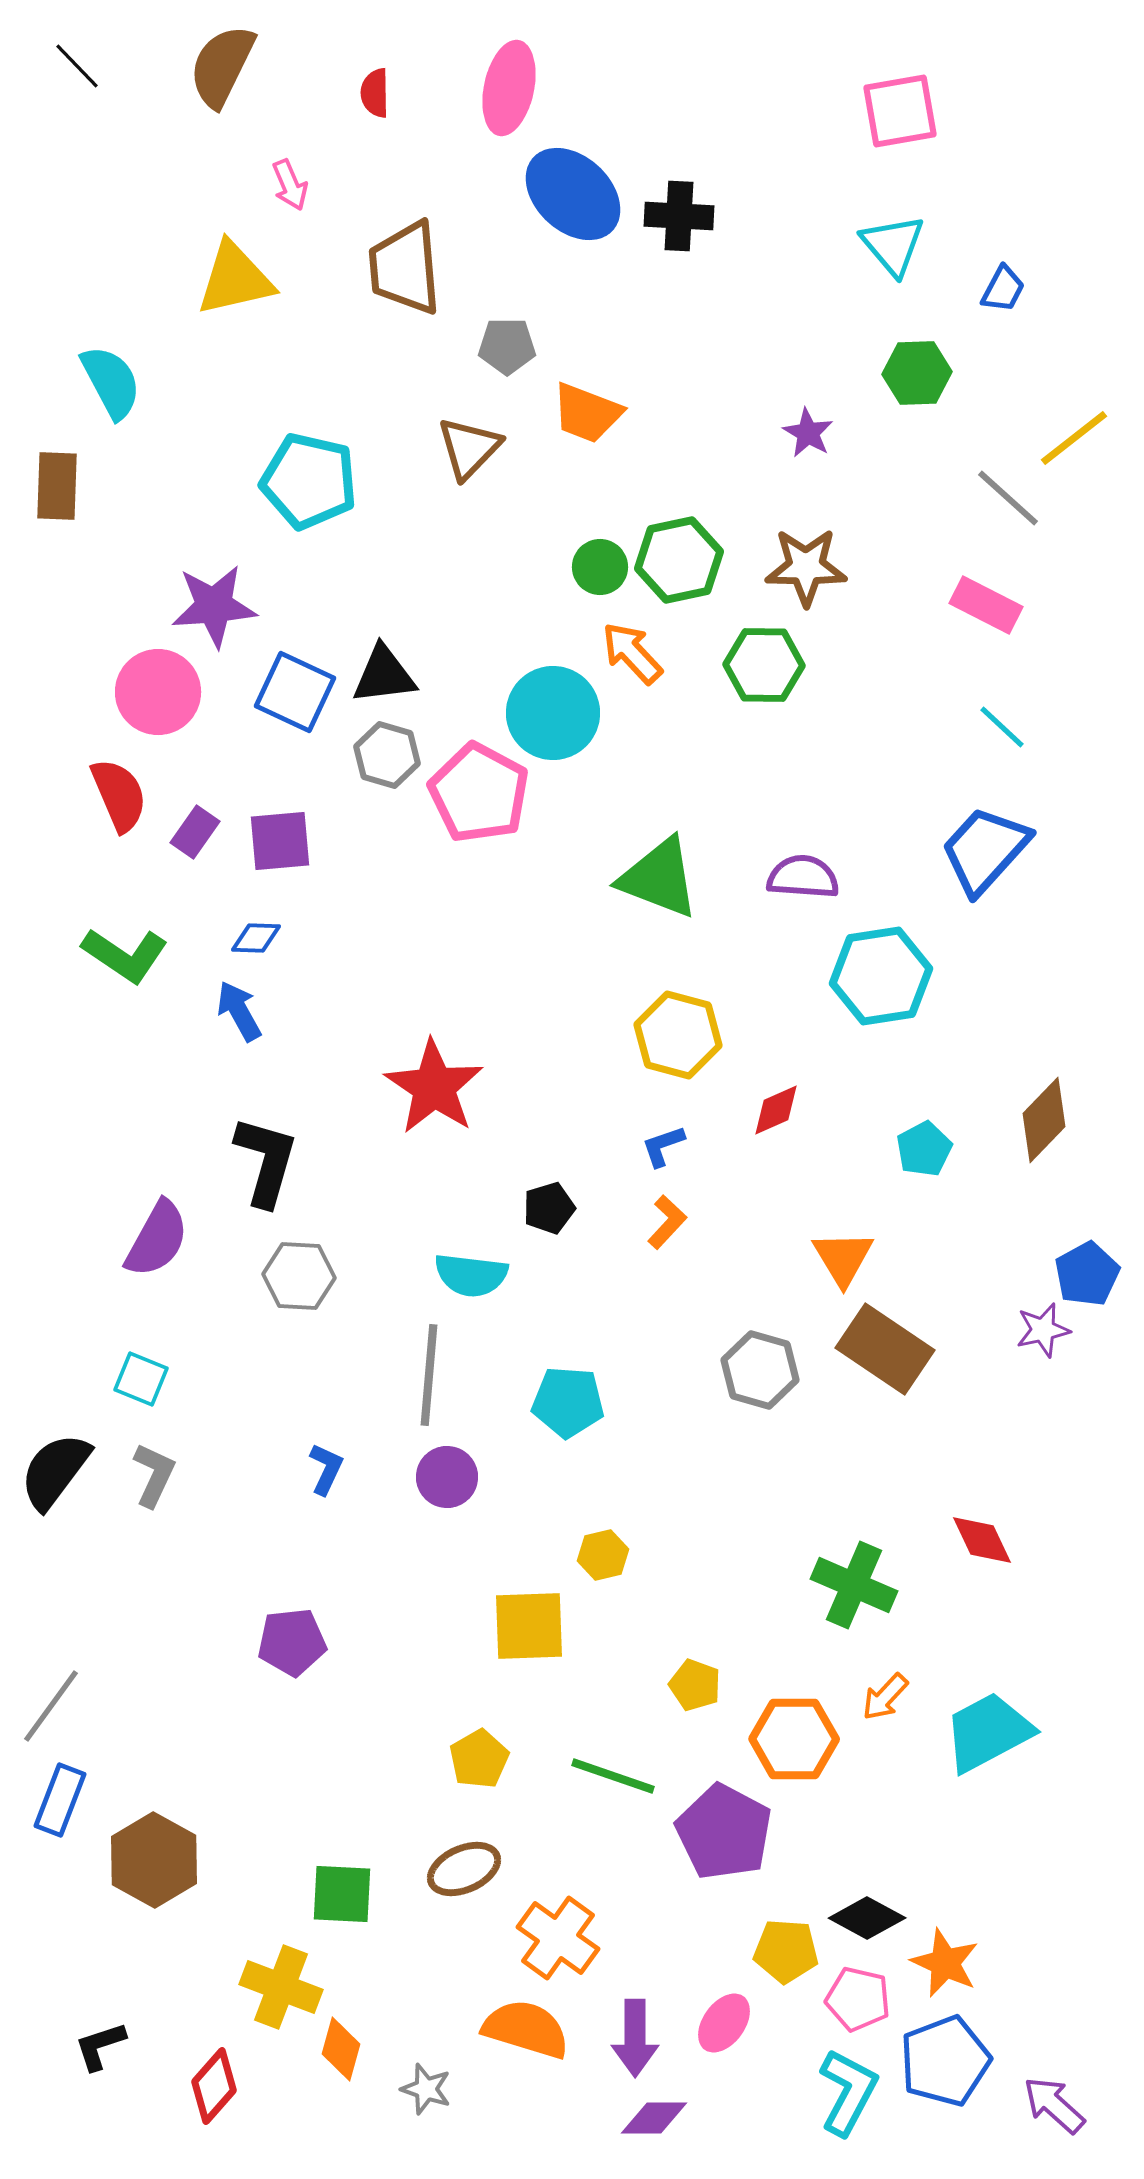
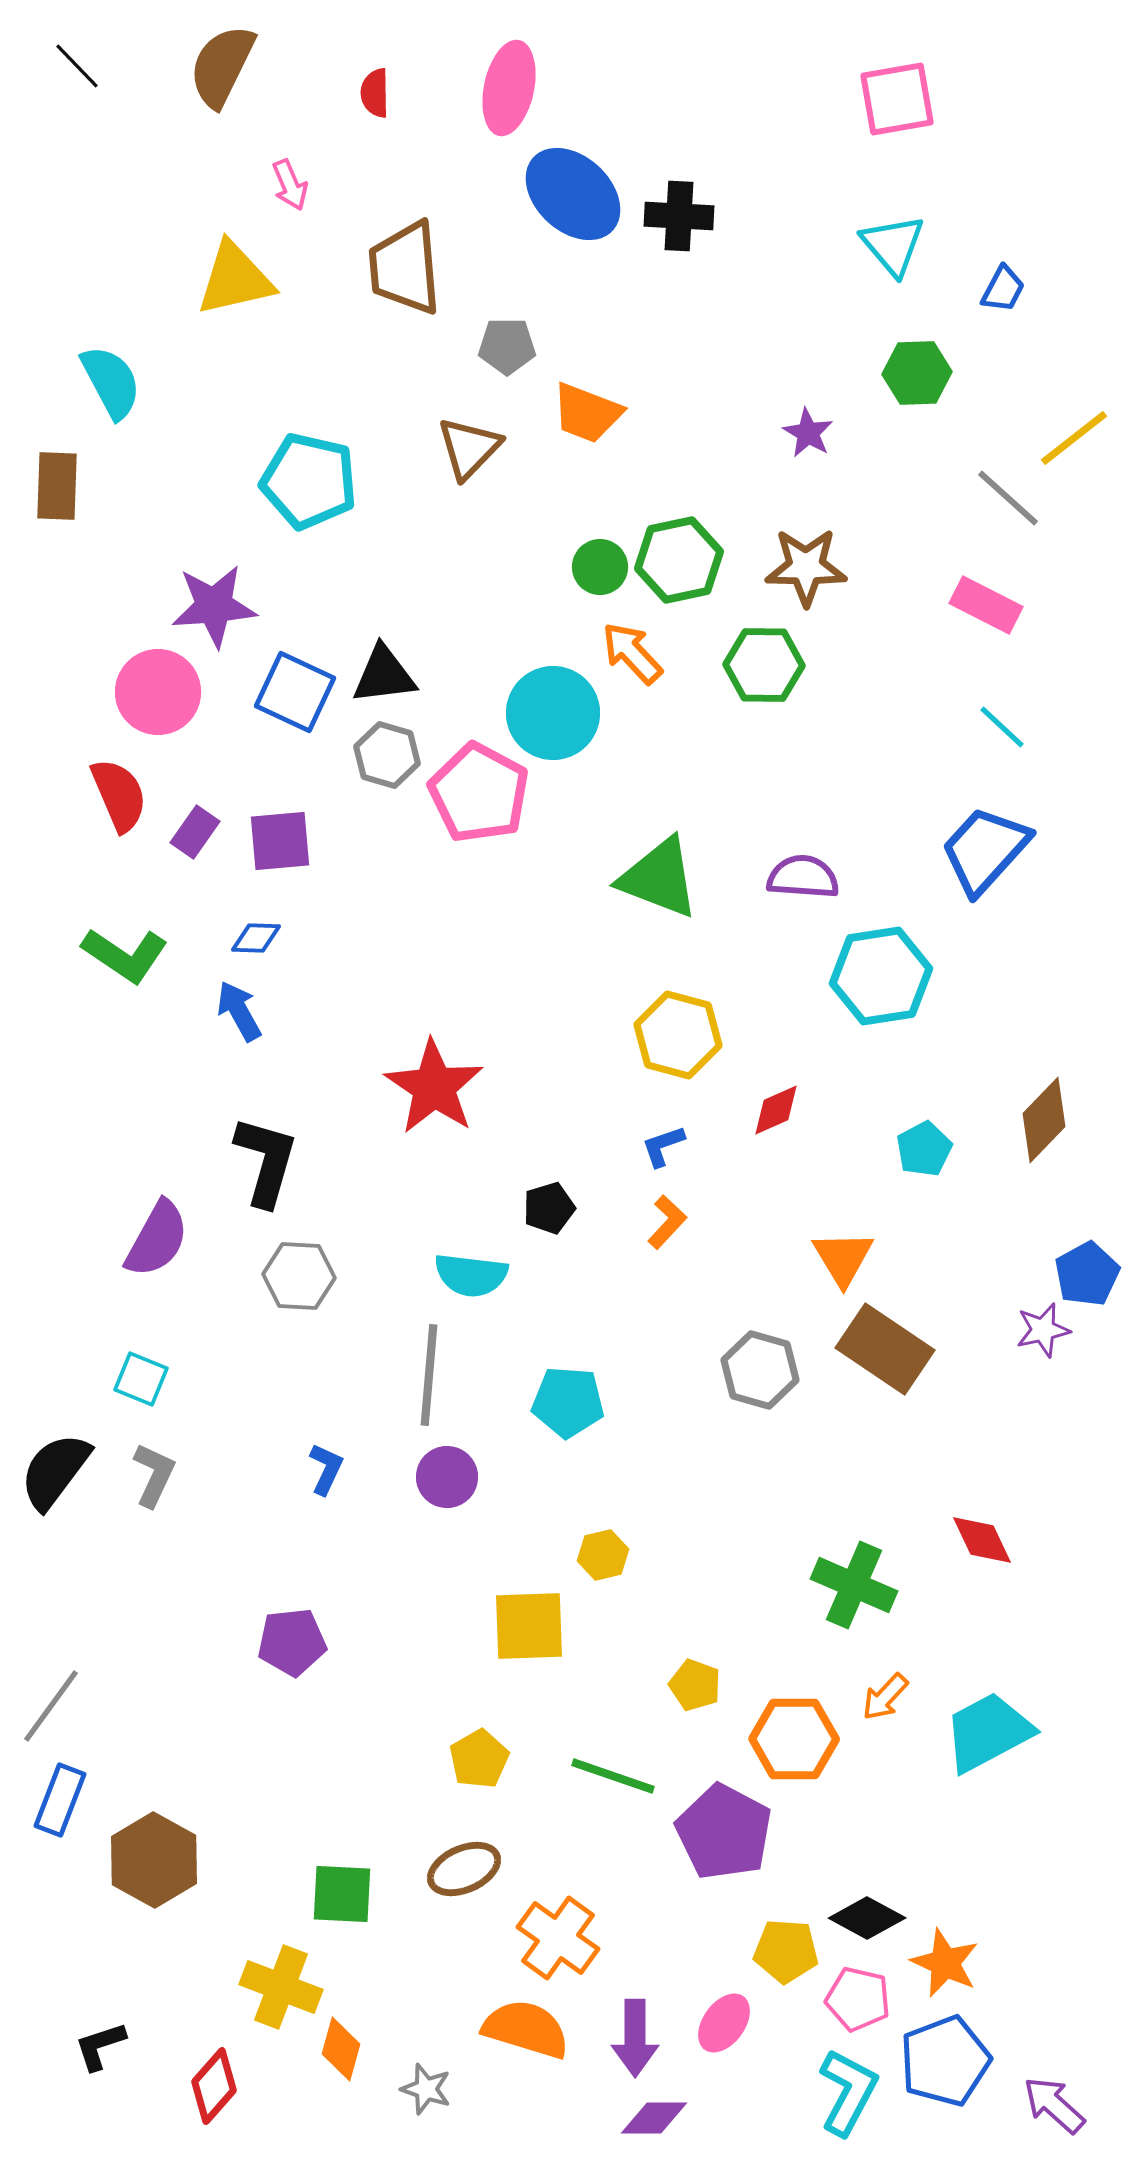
pink square at (900, 111): moved 3 px left, 12 px up
